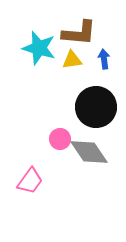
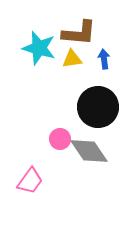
yellow triangle: moved 1 px up
black circle: moved 2 px right
gray diamond: moved 1 px up
